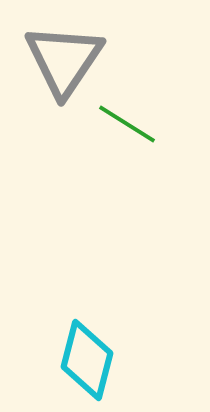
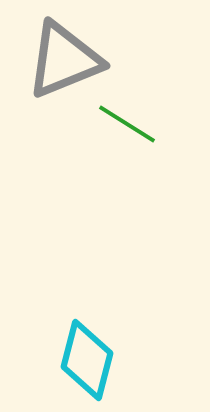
gray triangle: rotated 34 degrees clockwise
